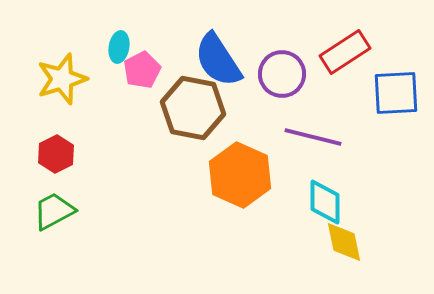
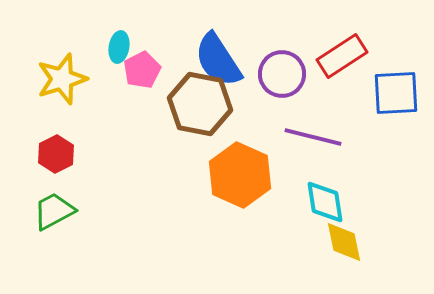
red rectangle: moved 3 px left, 4 px down
brown hexagon: moved 7 px right, 4 px up
cyan diamond: rotated 9 degrees counterclockwise
